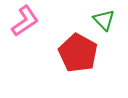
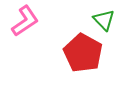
red pentagon: moved 5 px right
